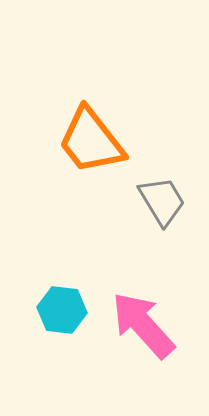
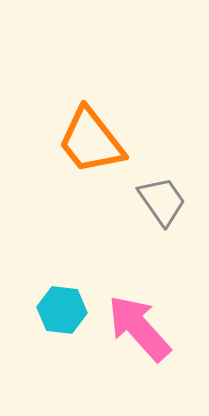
gray trapezoid: rotated 4 degrees counterclockwise
pink arrow: moved 4 px left, 3 px down
